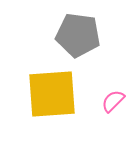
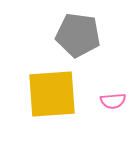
pink semicircle: rotated 140 degrees counterclockwise
